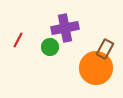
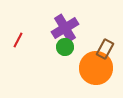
purple cross: rotated 20 degrees counterclockwise
green circle: moved 15 px right
